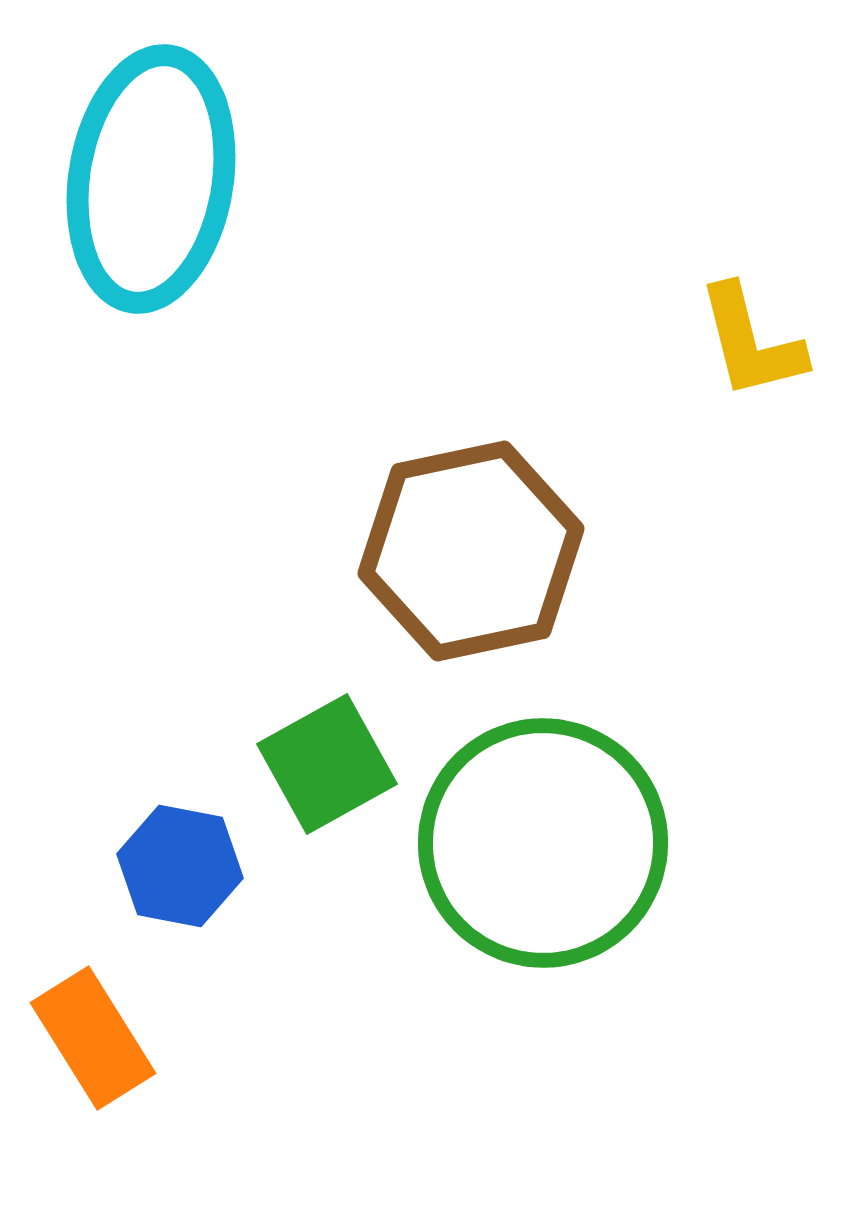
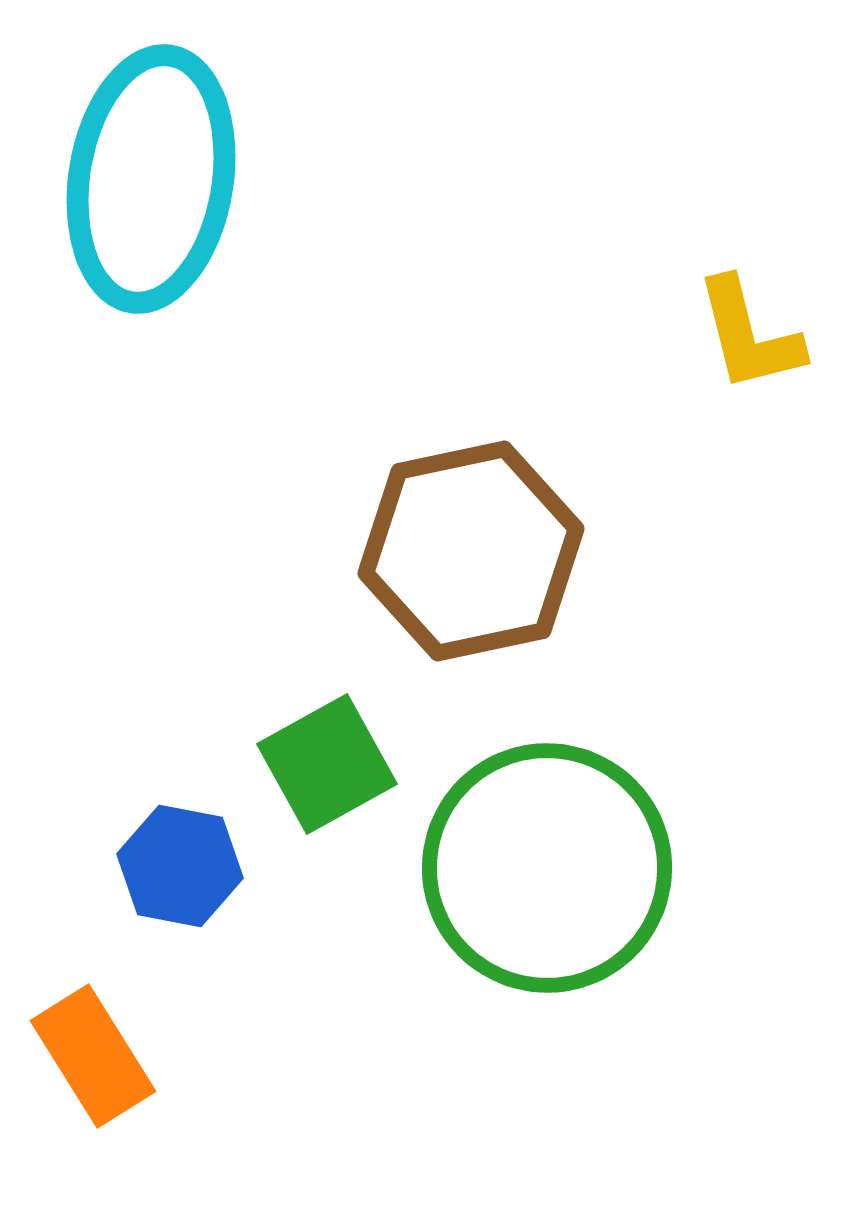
yellow L-shape: moved 2 px left, 7 px up
green circle: moved 4 px right, 25 px down
orange rectangle: moved 18 px down
